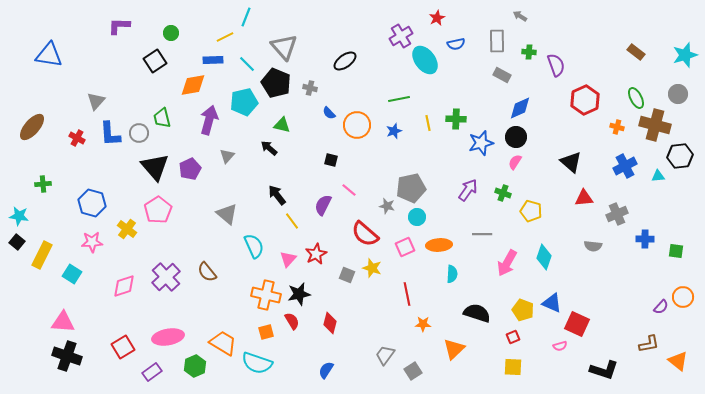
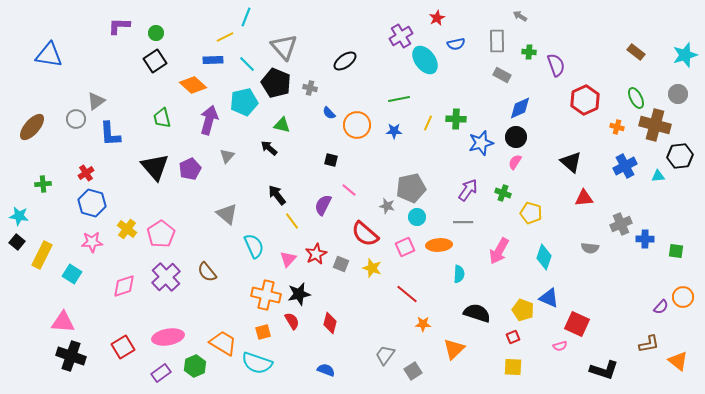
green circle at (171, 33): moved 15 px left
orange diamond at (193, 85): rotated 52 degrees clockwise
gray triangle at (96, 101): rotated 12 degrees clockwise
yellow line at (428, 123): rotated 35 degrees clockwise
blue star at (394, 131): rotated 21 degrees clockwise
gray circle at (139, 133): moved 63 px left, 14 px up
red cross at (77, 138): moved 9 px right, 35 px down; rotated 28 degrees clockwise
pink pentagon at (158, 210): moved 3 px right, 24 px down
yellow pentagon at (531, 211): moved 2 px down
gray cross at (617, 214): moved 4 px right, 10 px down
gray line at (482, 234): moved 19 px left, 12 px up
gray semicircle at (593, 246): moved 3 px left, 2 px down
pink arrow at (507, 263): moved 8 px left, 12 px up
cyan semicircle at (452, 274): moved 7 px right
gray square at (347, 275): moved 6 px left, 11 px up
red line at (407, 294): rotated 40 degrees counterclockwise
blue triangle at (552, 303): moved 3 px left, 5 px up
orange square at (266, 332): moved 3 px left
black cross at (67, 356): moved 4 px right
blue semicircle at (326, 370): rotated 78 degrees clockwise
purple rectangle at (152, 372): moved 9 px right, 1 px down
